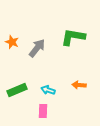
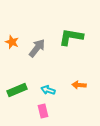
green L-shape: moved 2 px left
pink rectangle: rotated 16 degrees counterclockwise
